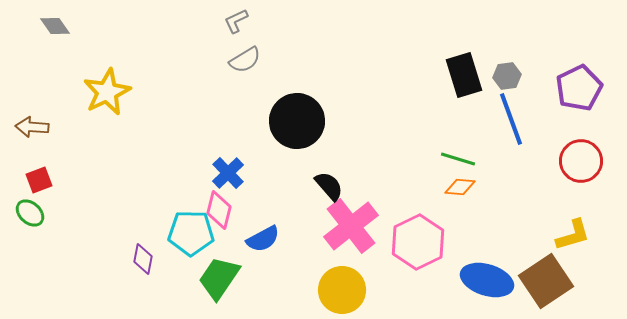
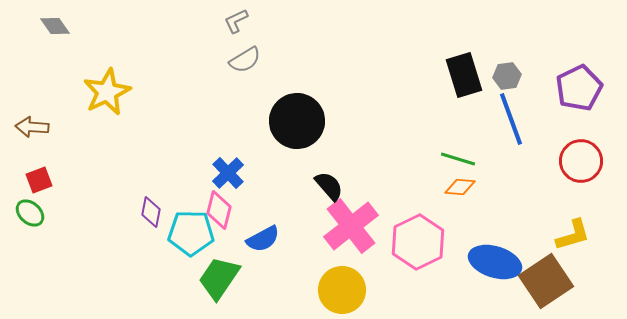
purple diamond: moved 8 px right, 47 px up
blue ellipse: moved 8 px right, 18 px up
